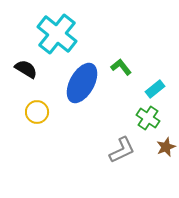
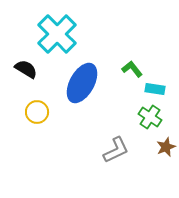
cyan cross: rotated 6 degrees clockwise
green L-shape: moved 11 px right, 2 px down
cyan rectangle: rotated 48 degrees clockwise
green cross: moved 2 px right, 1 px up
gray L-shape: moved 6 px left
